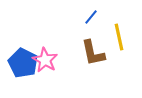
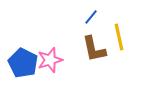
brown L-shape: moved 1 px right, 4 px up
pink star: moved 5 px right; rotated 25 degrees clockwise
